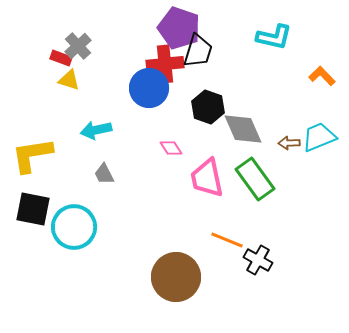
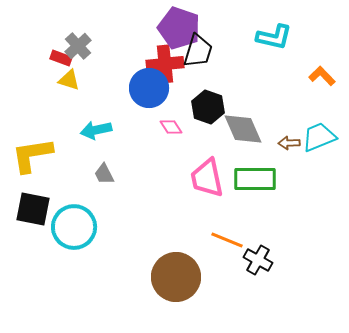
pink diamond: moved 21 px up
green rectangle: rotated 54 degrees counterclockwise
